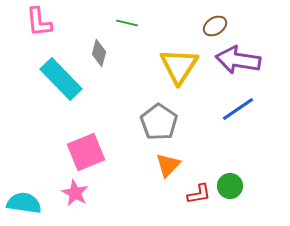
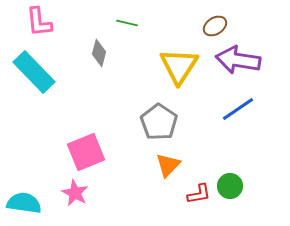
cyan rectangle: moved 27 px left, 7 px up
